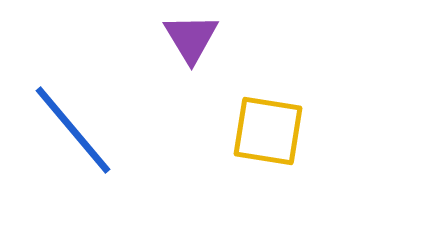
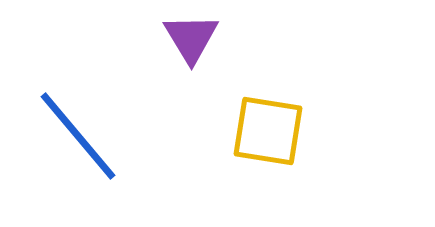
blue line: moved 5 px right, 6 px down
